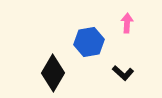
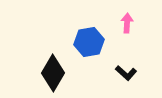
black L-shape: moved 3 px right
